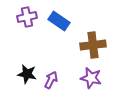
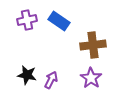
purple cross: moved 3 px down
black star: moved 1 px down
purple star: rotated 20 degrees clockwise
